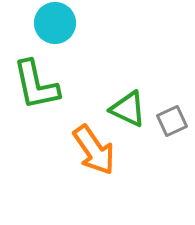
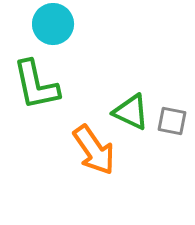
cyan circle: moved 2 px left, 1 px down
green triangle: moved 3 px right, 3 px down
gray square: rotated 36 degrees clockwise
